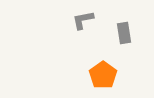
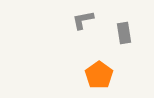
orange pentagon: moved 4 px left
